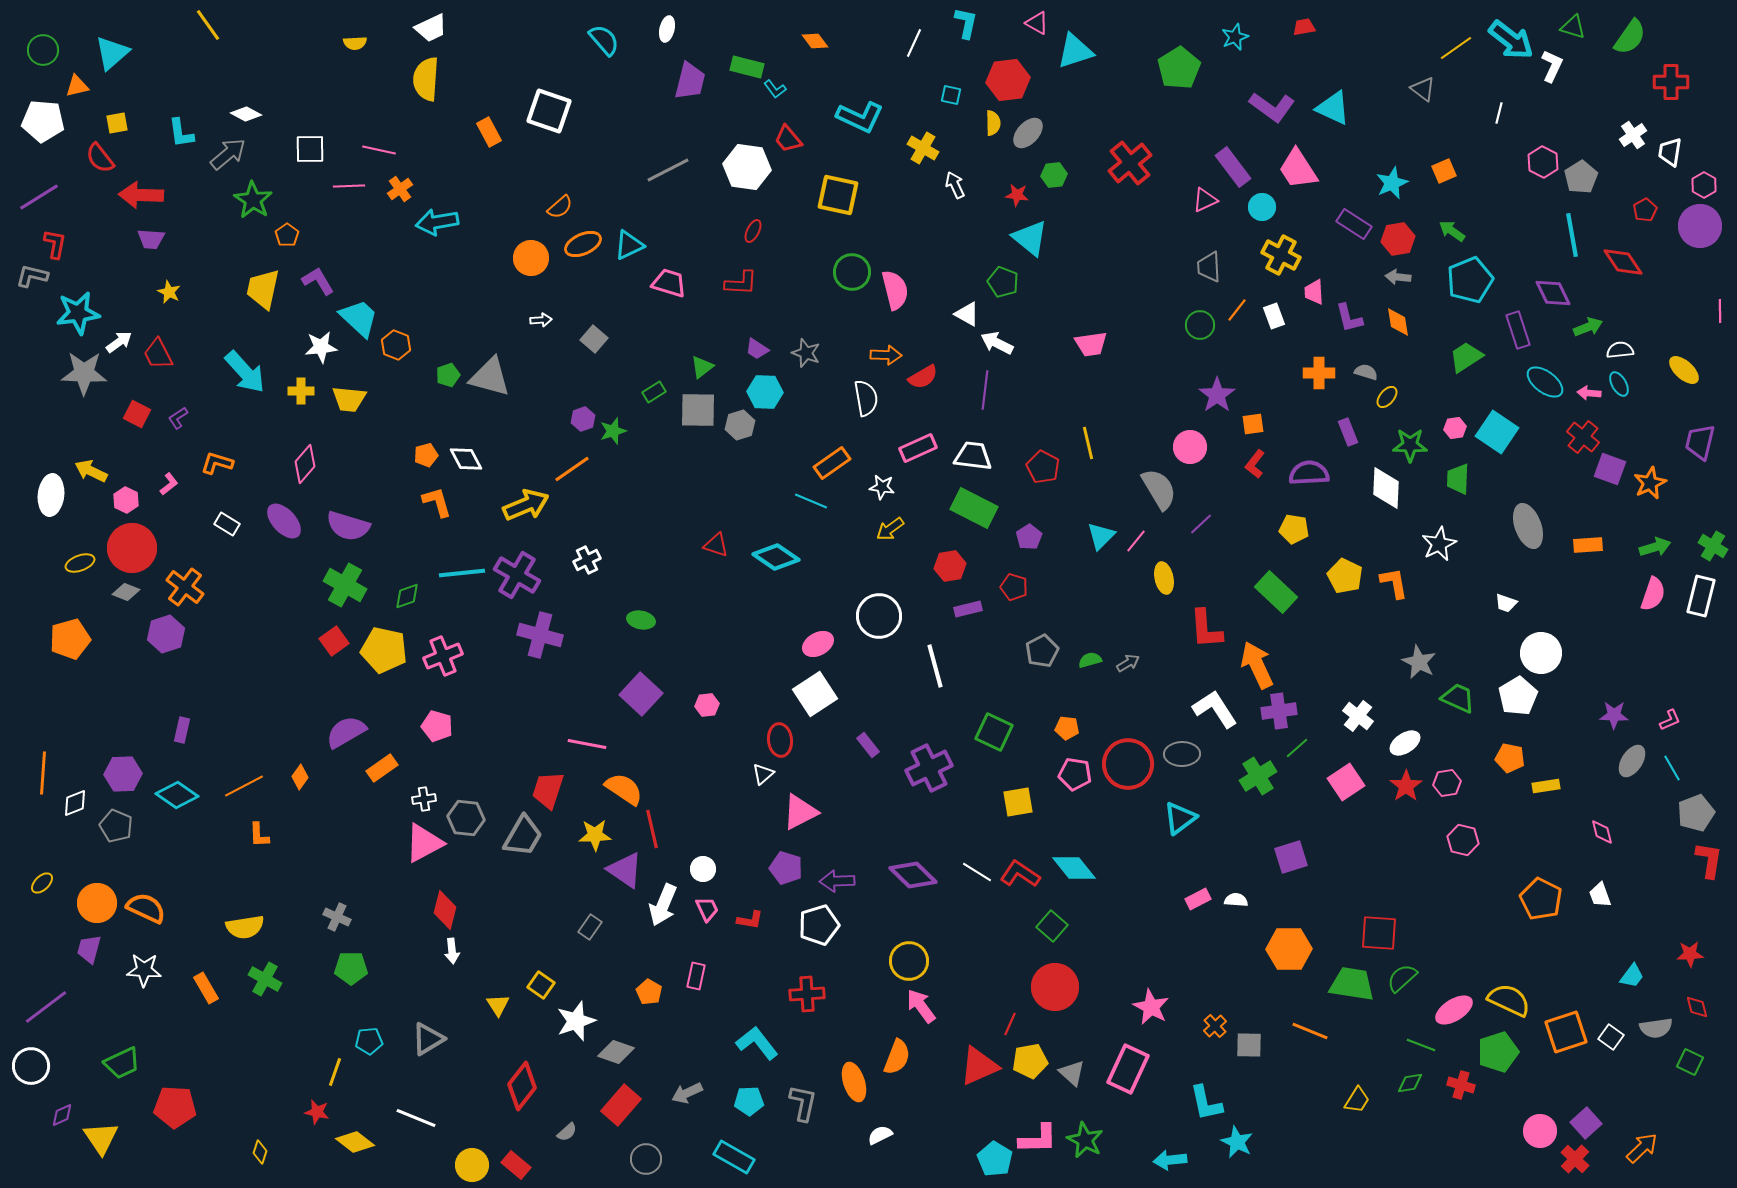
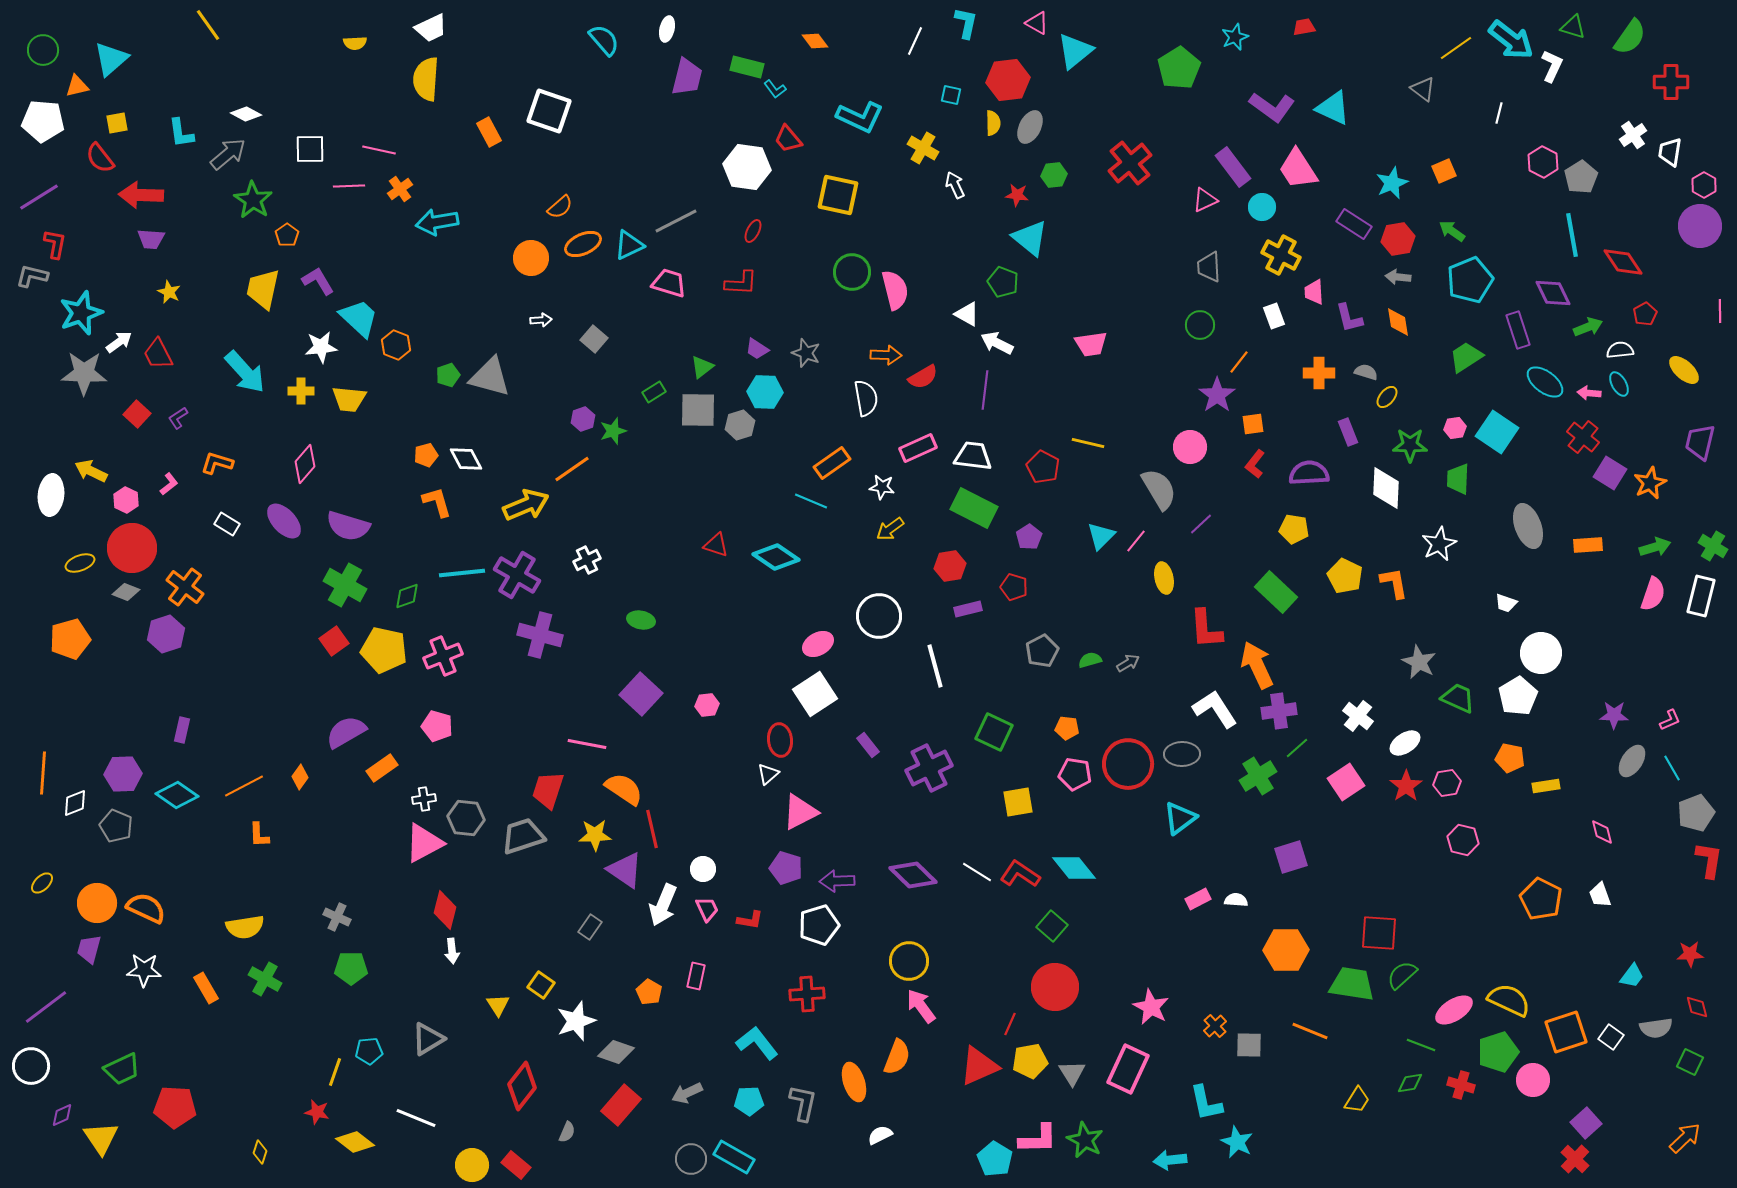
white line at (914, 43): moved 1 px right, 2 px up
cyan triangle at (1075, 51): rotated 21 degrees counterclockwise
cyan triangle at (112, 53): moved 1 px left, 6 px down
purple trapezoid at (690, 81): moved 3 px left, 4 px up
gray ellipse at (1028, 133): moved 2 px right, 6 px up; rotated 16 degrees counterclockwise
gray line at (668, 170): moved 8 px right, 51 px down
red pentagon at (1645, 210): moved 104 px down
orange line at (1237, 310): moved 2 px right, 52 px down
cyan star at (78, 313): moved 3 px right; rotated 12 degrees counterclockwise
red square at (137, 414): rotated 16 degrees clockwise
yellow line at (1088, 443): rotated 64 degrees counterclockwise
purple square at (1610, 469): moved 4 px down; rotated 12 degrees clockwise
white triangle at (763, 774): moved 5 px right
gray trapezoid at (523, 836): rotated 138 degrees counterclockwise
orange hexagon at (1289, 949): moved 3 px left, 1 px down
green semicircle at (1402, 978): moved 3 px up
cyan pentagon at (369, 1041): moved 10 px down
green trapezoid at (122, 1063): moved 6 px down
gray triangle at (1072, 1073): rotated 16 degrees clockwise
pink circle at (1540, 1131): moved 7 px left, 51 px up
gray semicircle at (567, 1132): rotated 25 degrees counterclockwise
orange arrow at (1642, 1148): moved 43 px right, 10 px up
gray circle at (646, 1159): moved 45 px right
